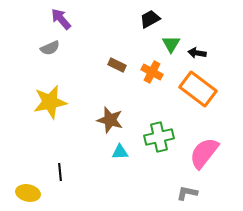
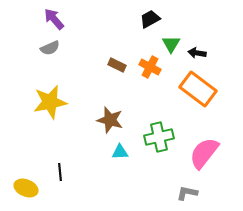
purple arrow: moved 7 px left
orange cross: moved 2 px left, 5 px up
yellow ellipse: moved 2 px left, 5 px up; rotated 10 degrees clockwise
